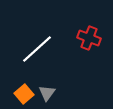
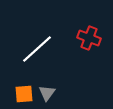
orange square: rotated 36 degrees clockwise
